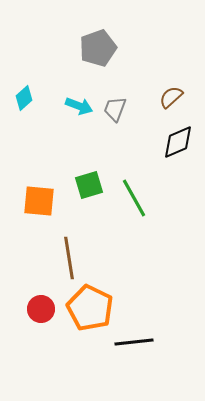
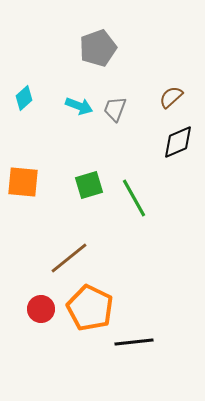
orange square: moved 16 px left, 19 px up
brown line: rotated 60 degrees clockwise
